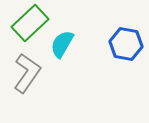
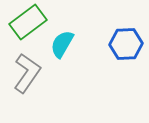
green rectangle: moved 2 px left, 1 px up; rotated 6 degrees clockwise
blue hexagon: rotated 12 degrees counterclockwise
